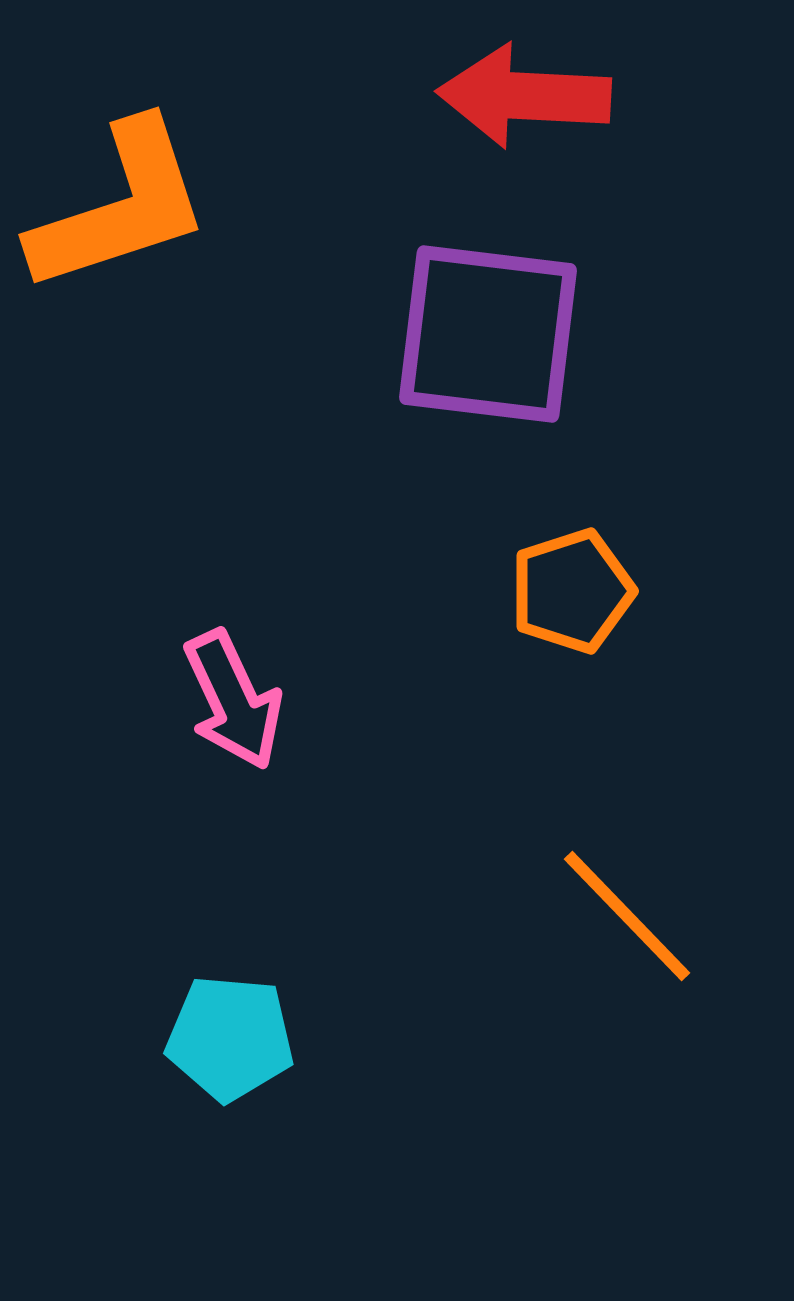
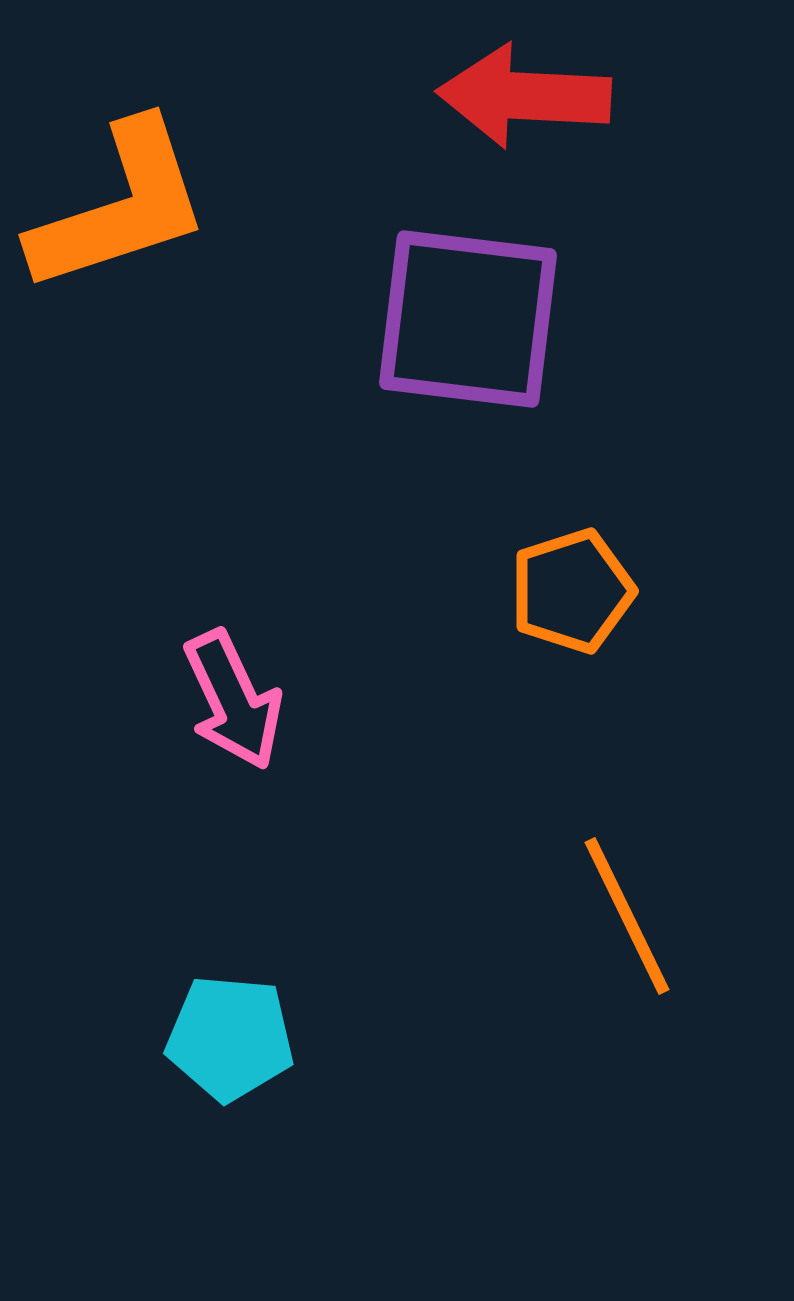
purple square: moved 20 px left, 15 px up
orange line: rotated 18 degrees clockwise
